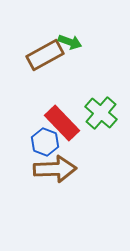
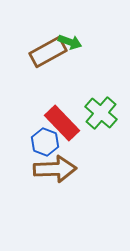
brown rectangle: moved 3 px right, 3 px up
